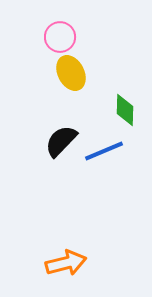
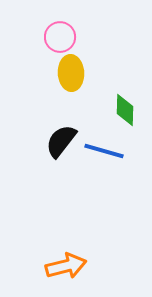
yellow ellipse: rotated 24 degrees clockwise
black semicircle: rotated 6 degrees counterclockwise
blue line: rotated 39 degrees clockwise
orange arrow: moved 3 px down
